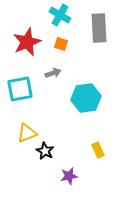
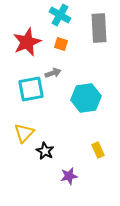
cyan square: moved 11 px right
yellow triangle: moved 3 px left; rotated 25 degrees counterclockwise
